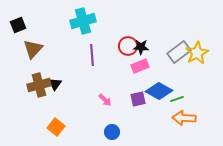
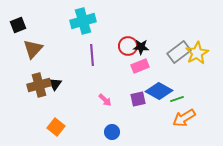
orange arrow: rotated 35 degrees counterclockwise
